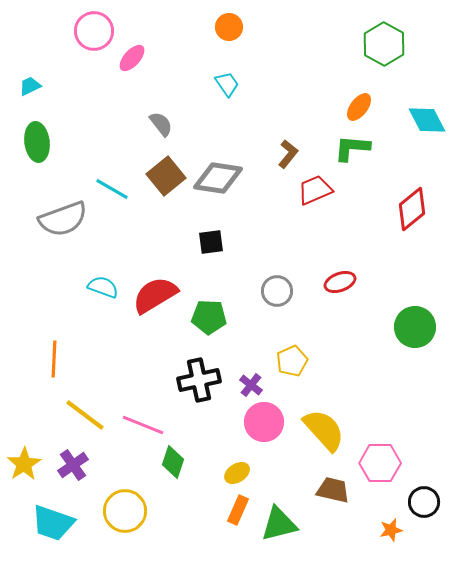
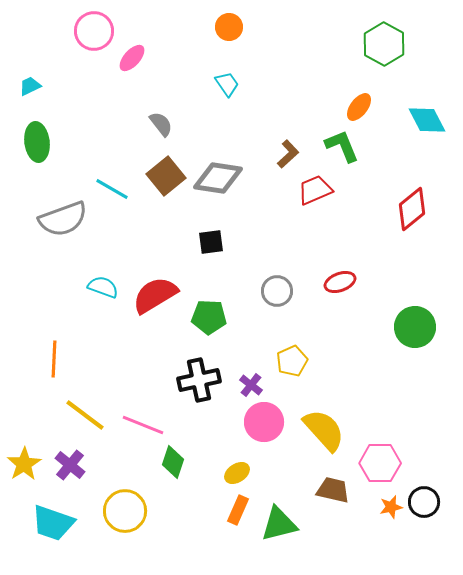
green L-shape at (352, 148): moved 10 px left, 2 px up; rotated 63 degrees clockwise
brown L-shape at (288, 154): rotated 8 degrees clockwise
purple cross at (73, 465): moved 3 px left; rotated 16 degrees counterclockwise
orange star at (391, 530): moved 23 px up
